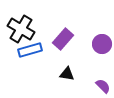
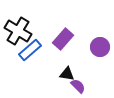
black cross: moved 3 px left, 2 px down
purple circle: moved 2 px left, 3 px down
blue rectangle: rotated 25 degrees counterclockwise
purple semicircle: moved 25 px left
